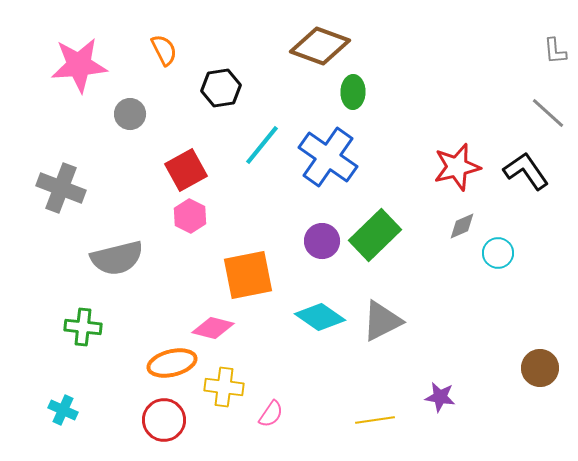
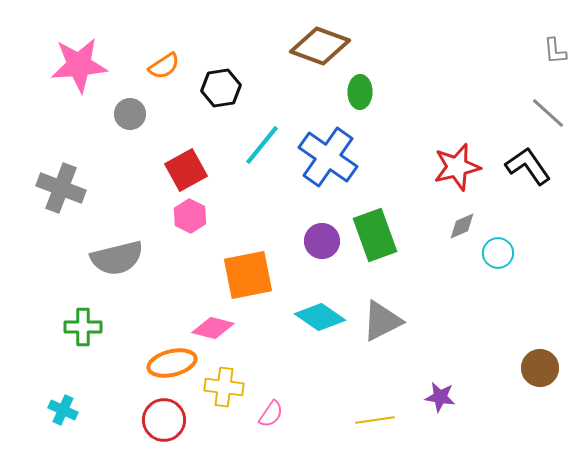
orange semicircle: moved 16 px down; rotated 84 degrees clockwise
green ellipse: moved 7 px right
black L-shape: moved 2 px right, 5 px up
green rectangle: rotated 66 degrees counterclockwise
green cross: rotated 6 degrees counterclockwise
